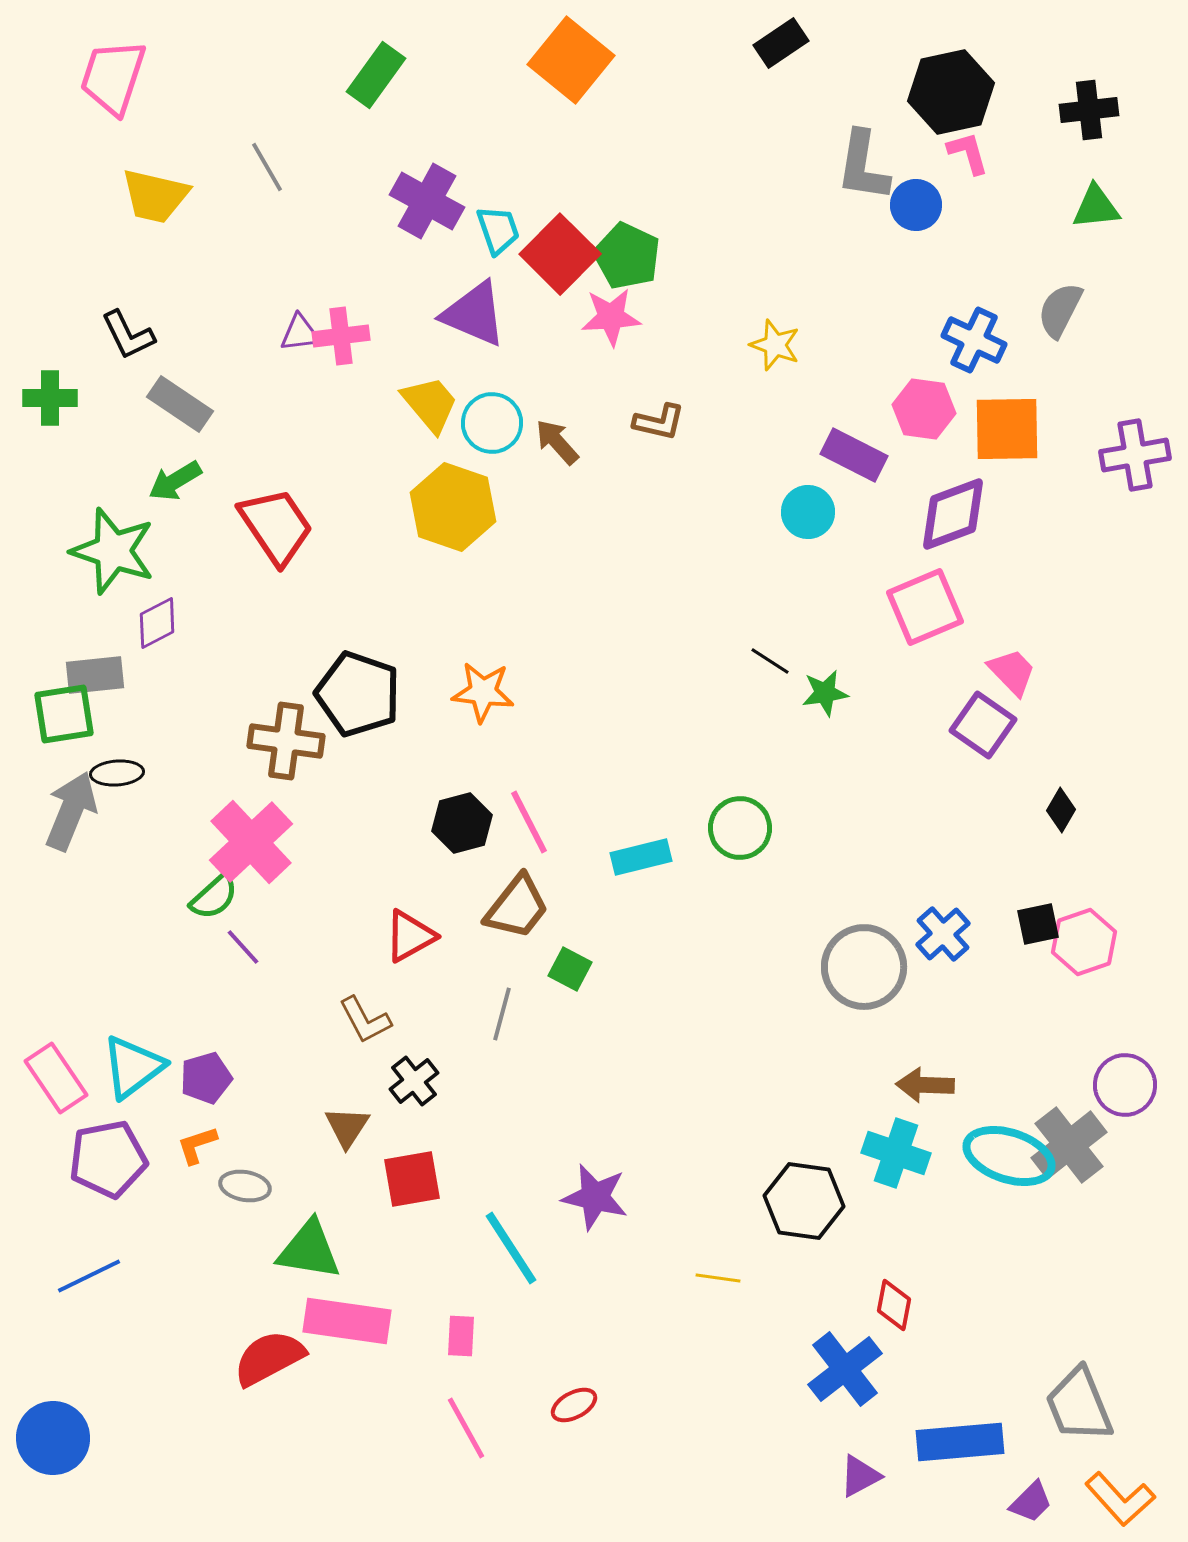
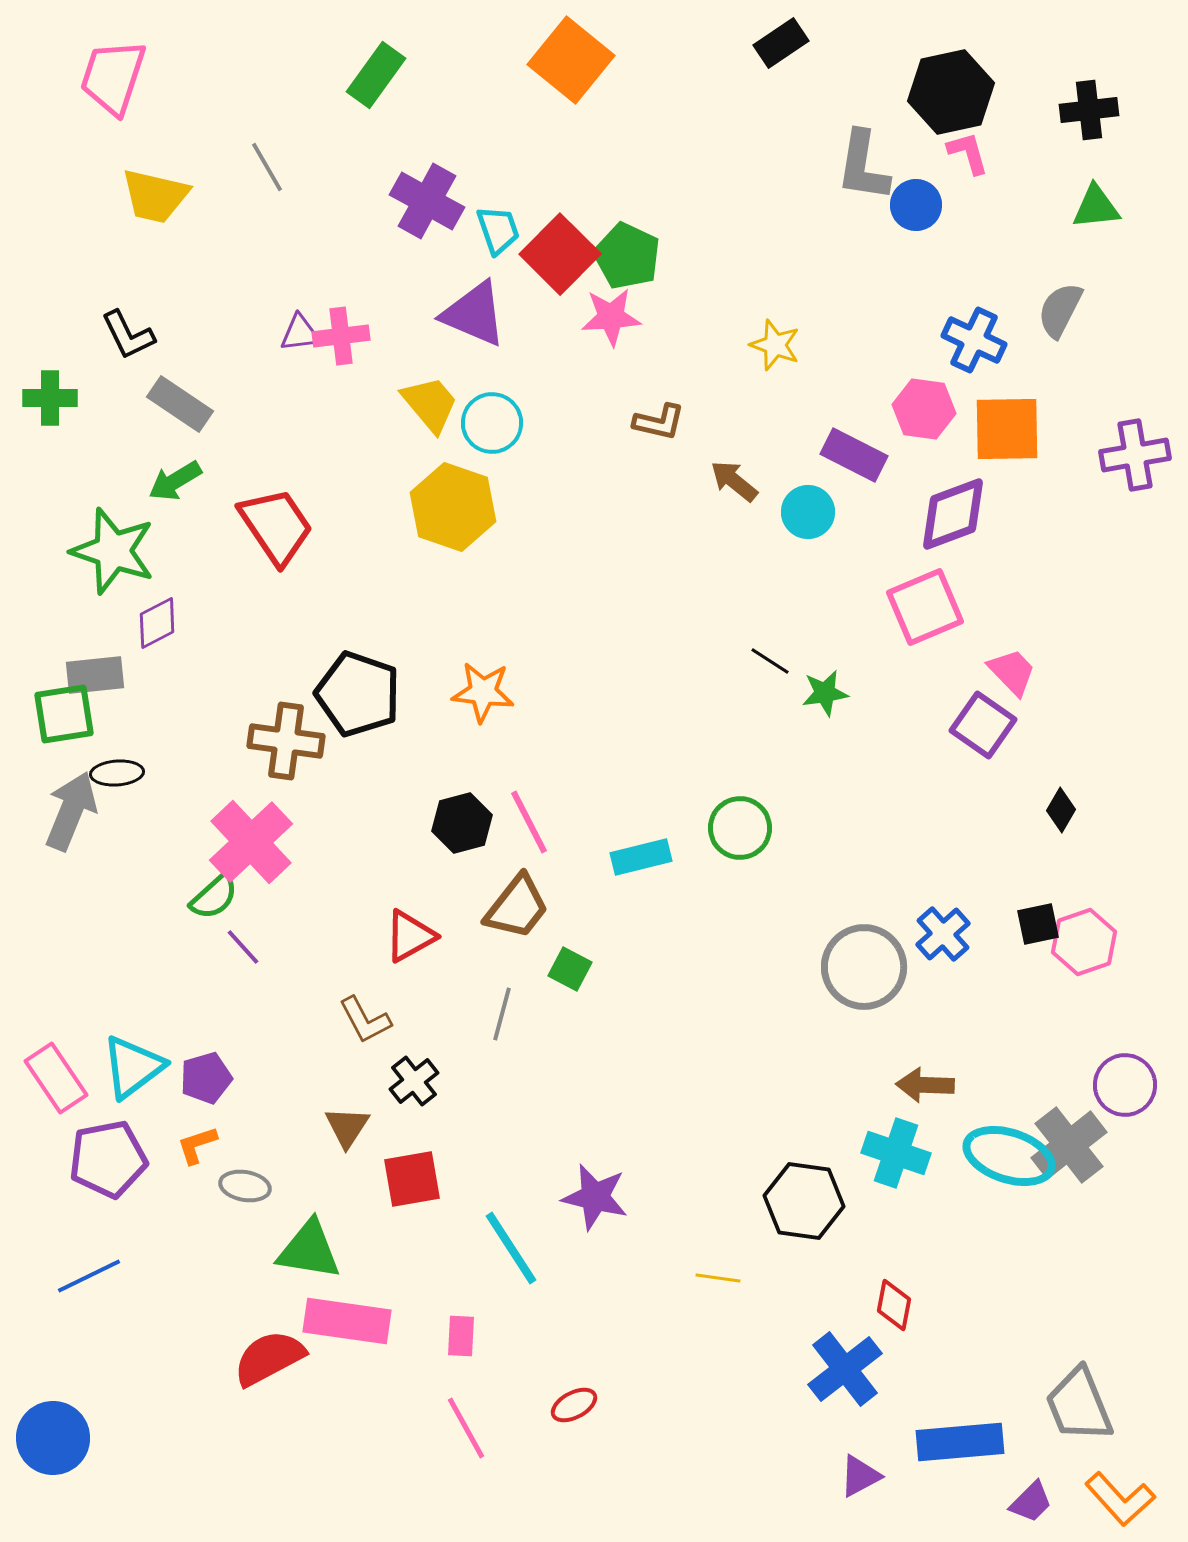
brown arrow at (557, 442): moved 177 px right, 39 px down; rotated 9 degrees counterclockwise
